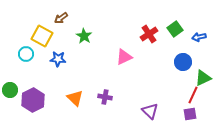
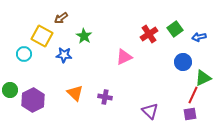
cyan circle: moved 2 px left
blue star: moved 6 px right, 4 px up
orange triangle: moved 5 px up
